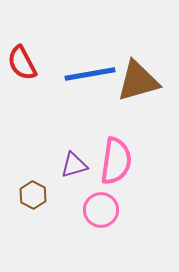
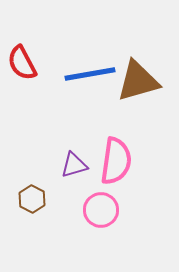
brown hexagon: moved 1 px left, 4 px down
